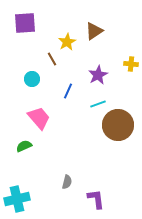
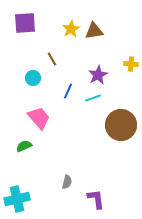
brown triangle: rotated 24 degrees clockwise
yellow star: moved 4 px right, 13 px up
cyan circle: moved 1 px right, 1 px up
cyan line: moved 5 px left, 6 px up
brown circle: moved 3 px right
